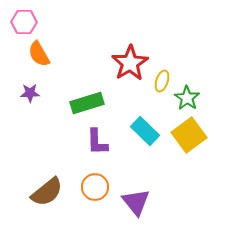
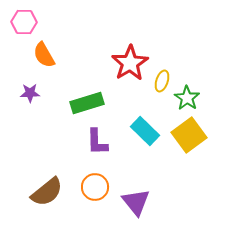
orange semicircle: moved 5 px right, 1 px down
